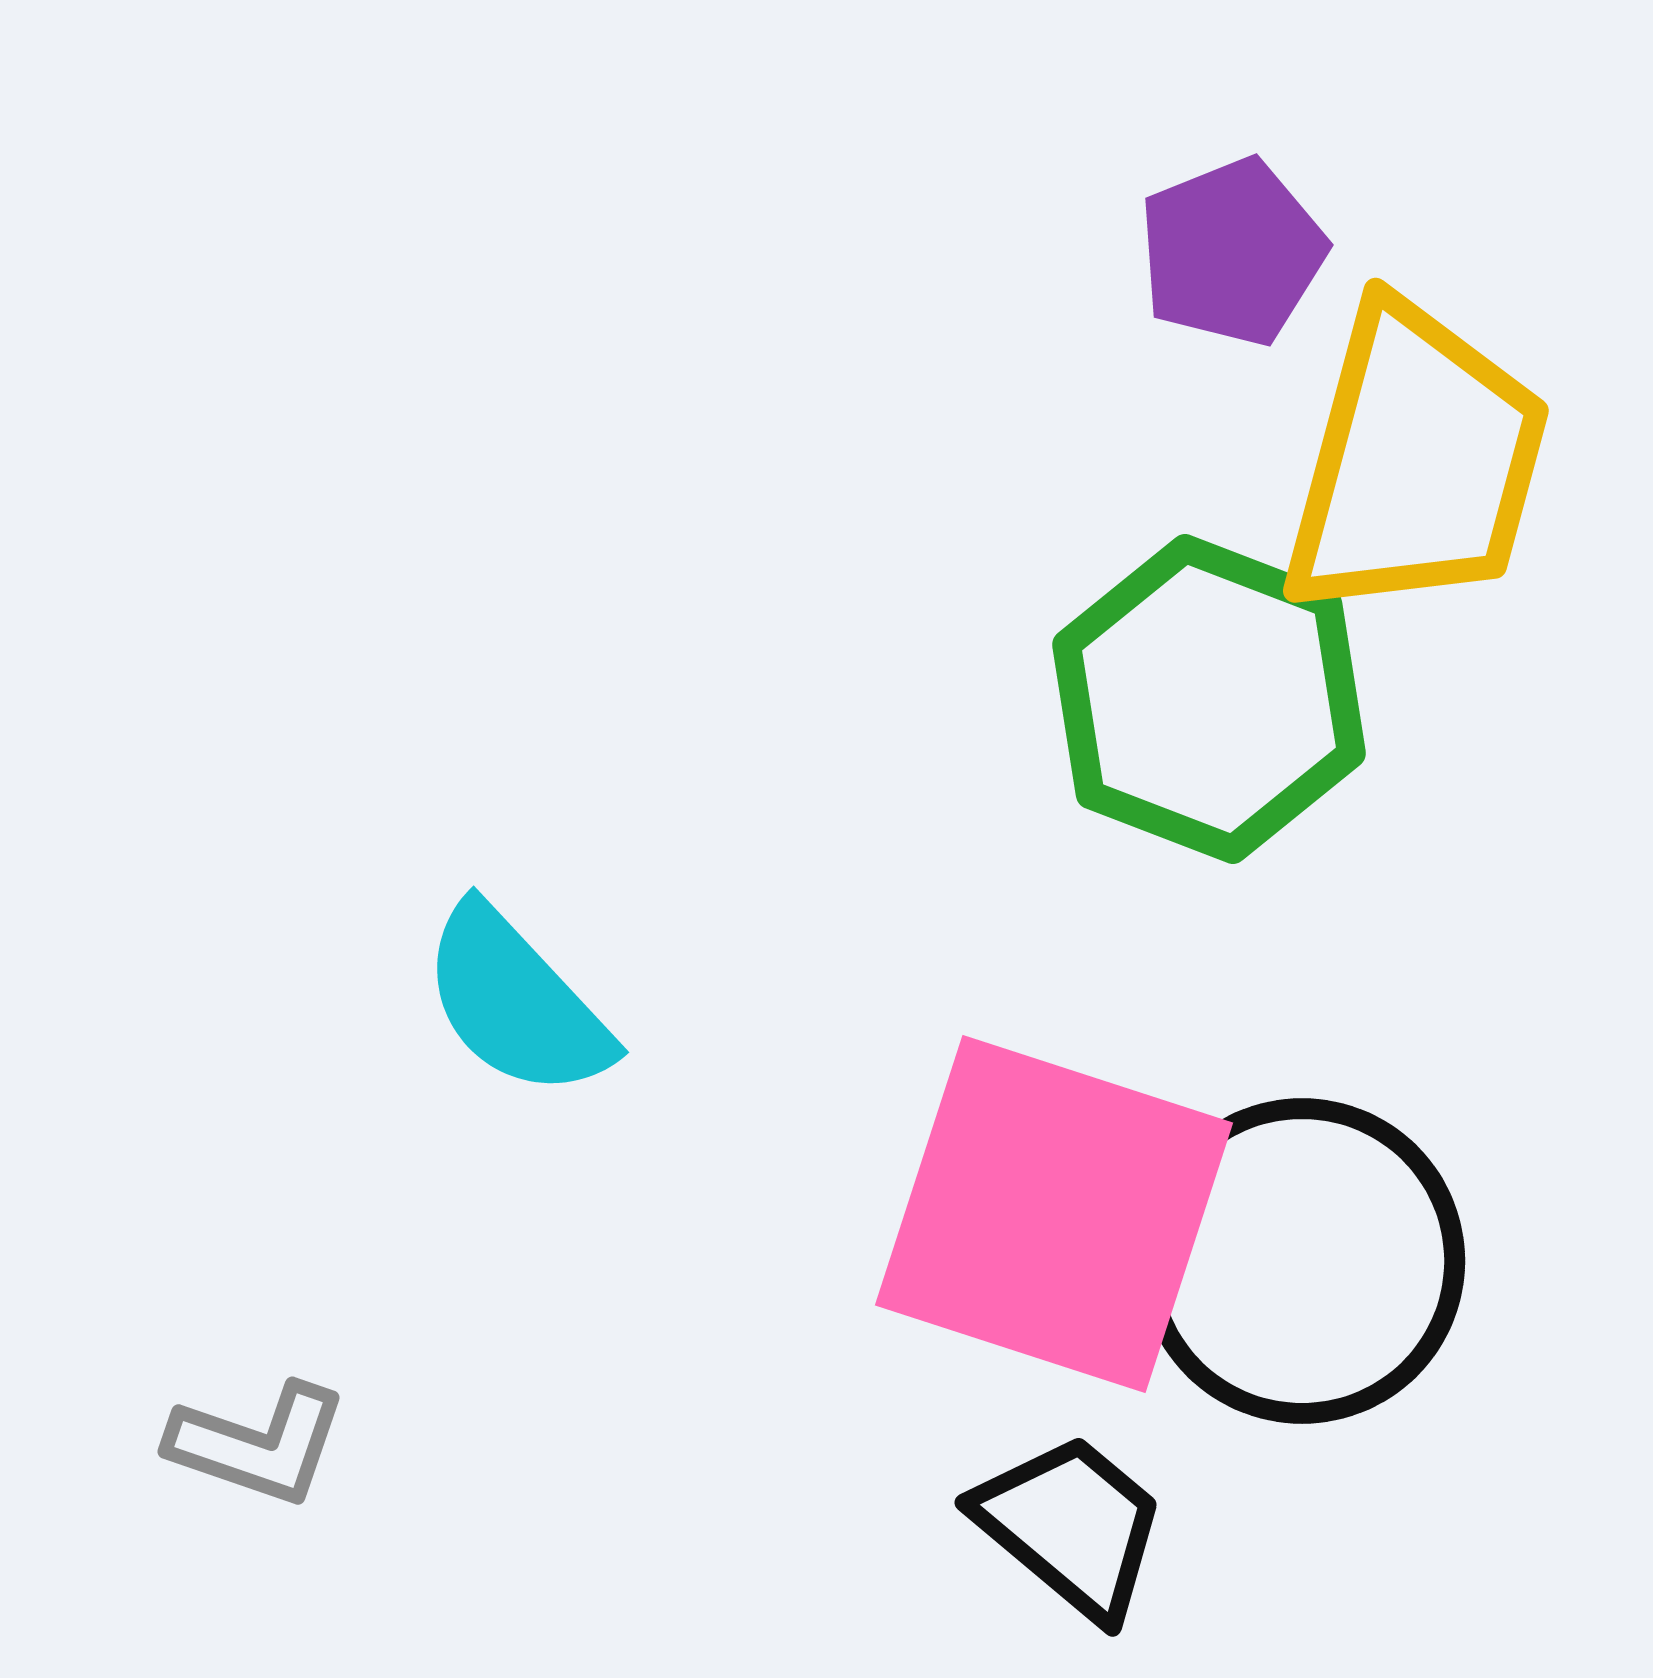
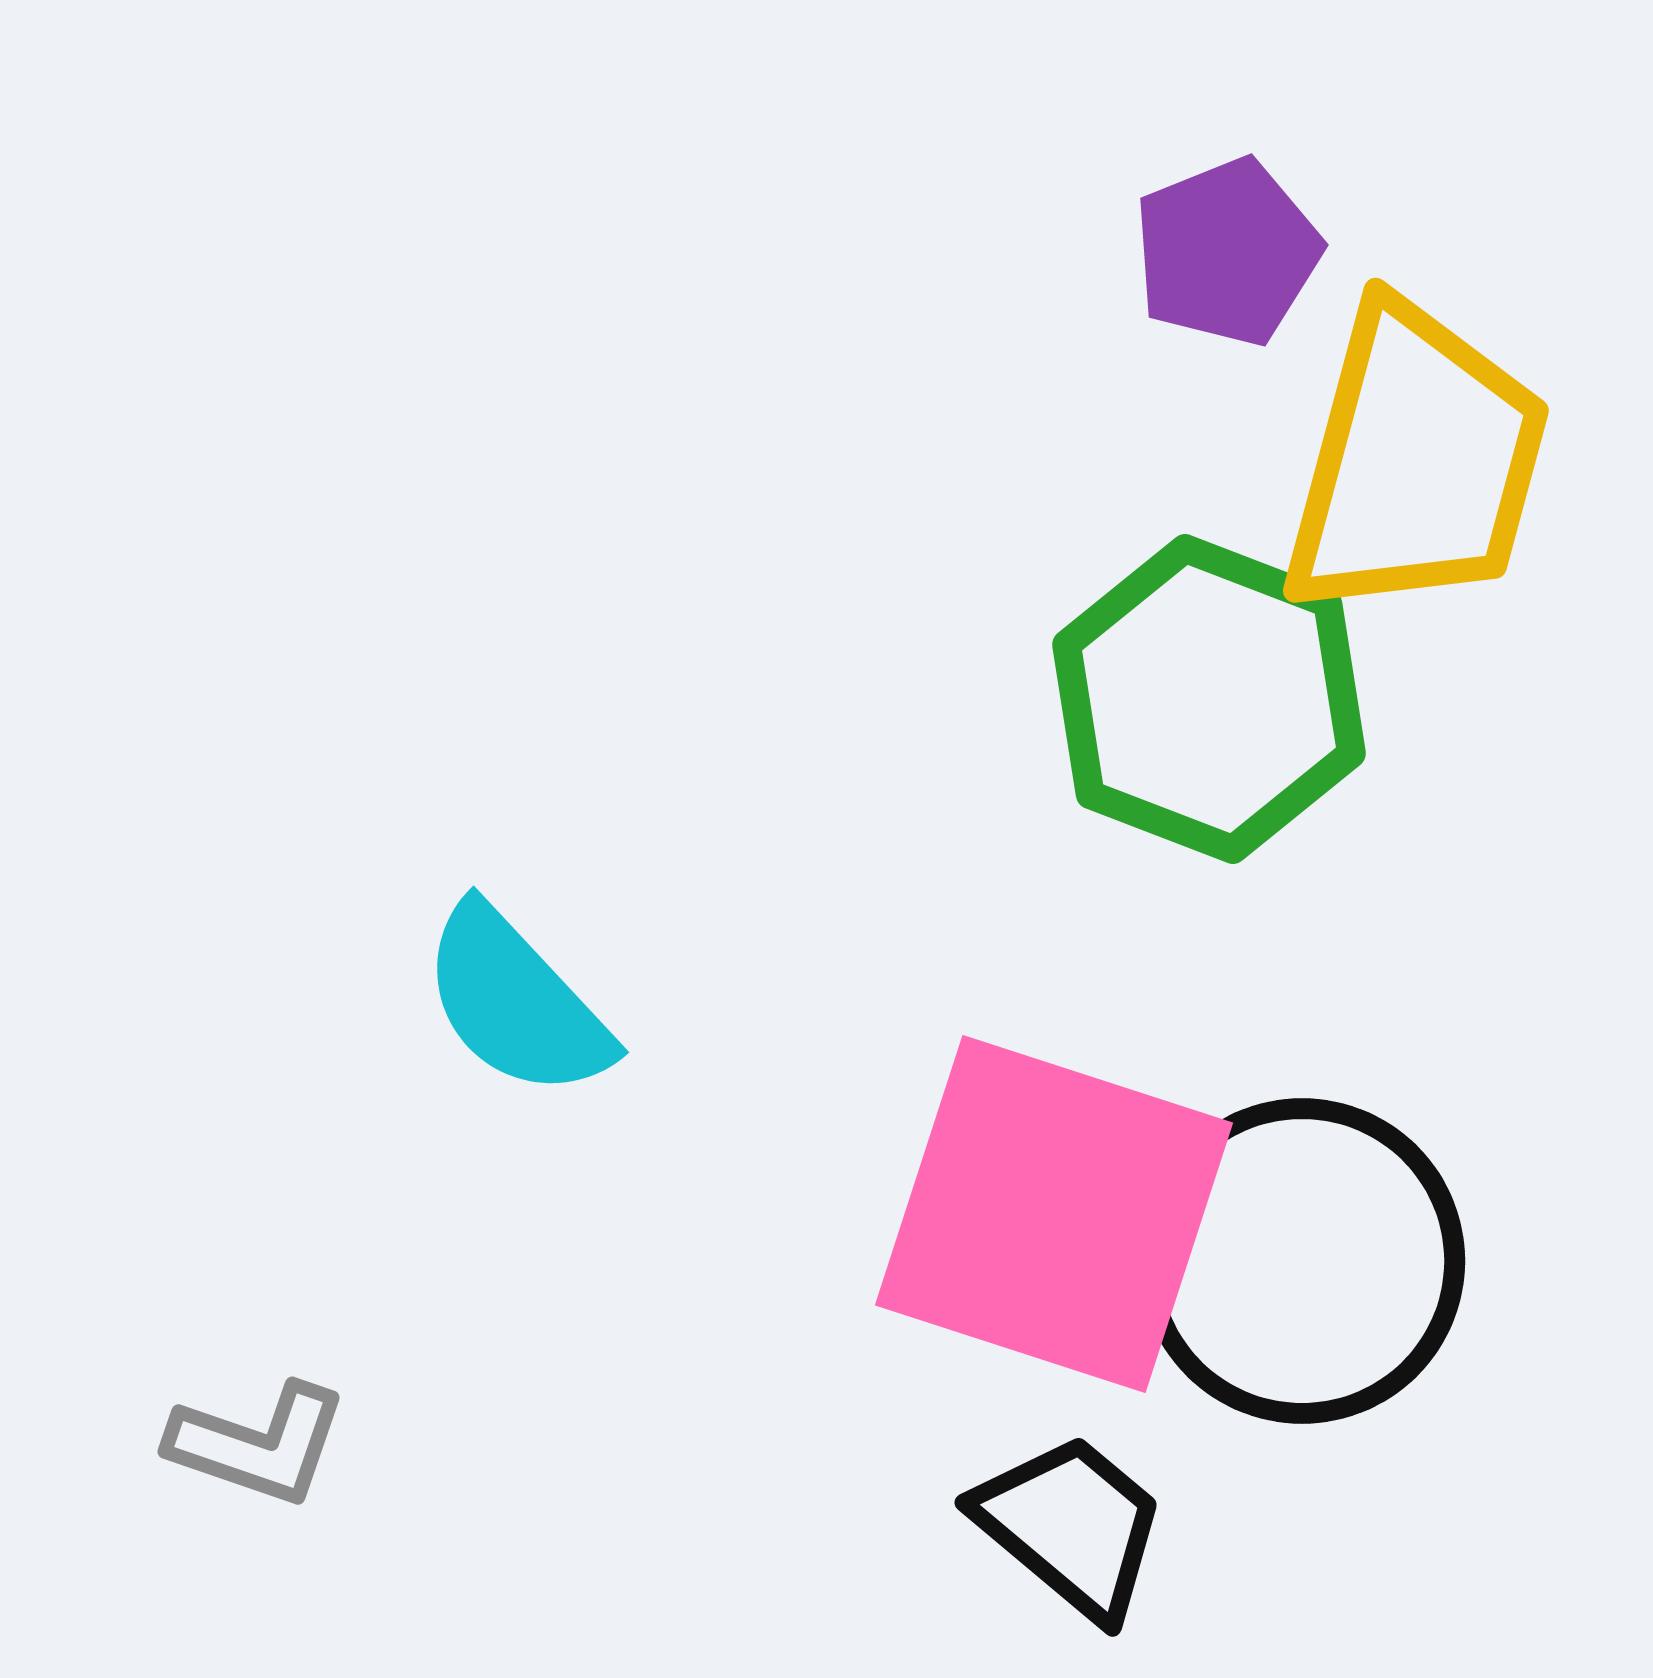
purple pentagon: moved 5 px left
